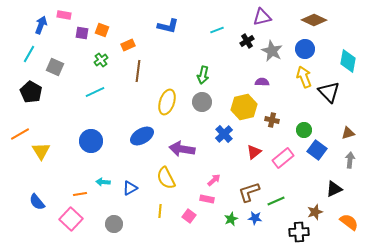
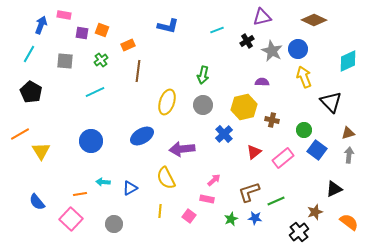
blue circle at (305, 49): moved 7 px left
cyan diamond at (348, 61): rotated 55 degrees clockwise
gray square at (55, 67): moved 10 px right, 6 px up; rotated 18 degrees counterclockwise
black triangle at (329, 92): moved 2 px right, 10 px down
gray circle at (202, 102): moved 1 px right, 3 px down
purple arrow at (182, 149): rotated 15 degrees counterclockwise
gray arrow at (350, 160): moved 1 px left, 5 px up
black cross at (299, 232): rotated 36 degrees counterclockwise
